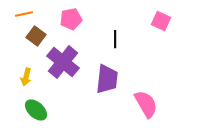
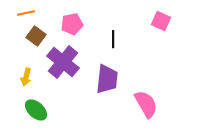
orange line: moved 2 px right, 1 px up
pink pentagon: moved 1 px right, 5 px down
black line: moved 2 px left
